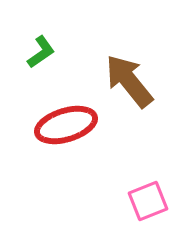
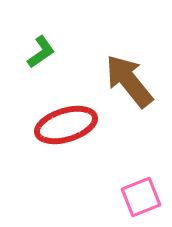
pink square: moved 7 px left, 4 px up
